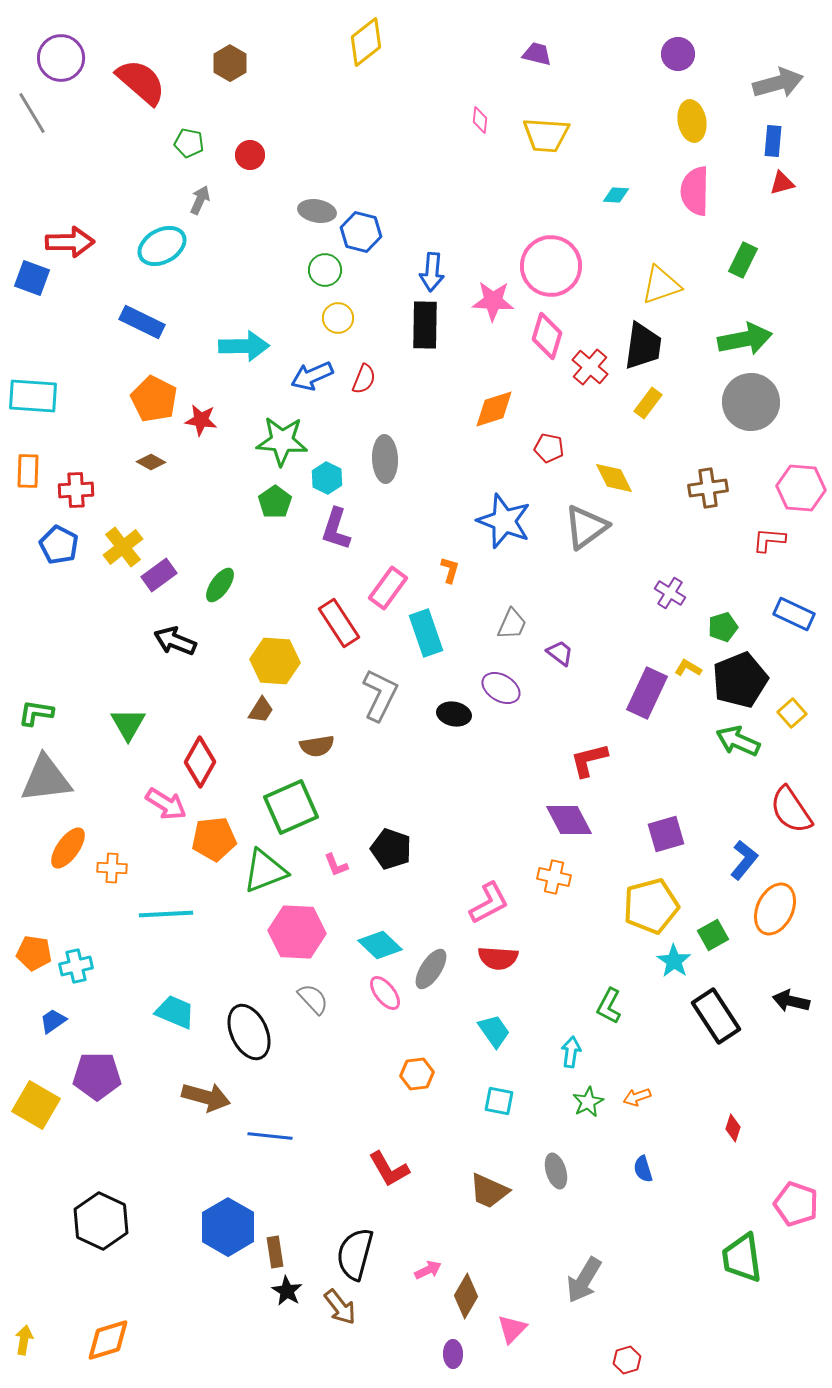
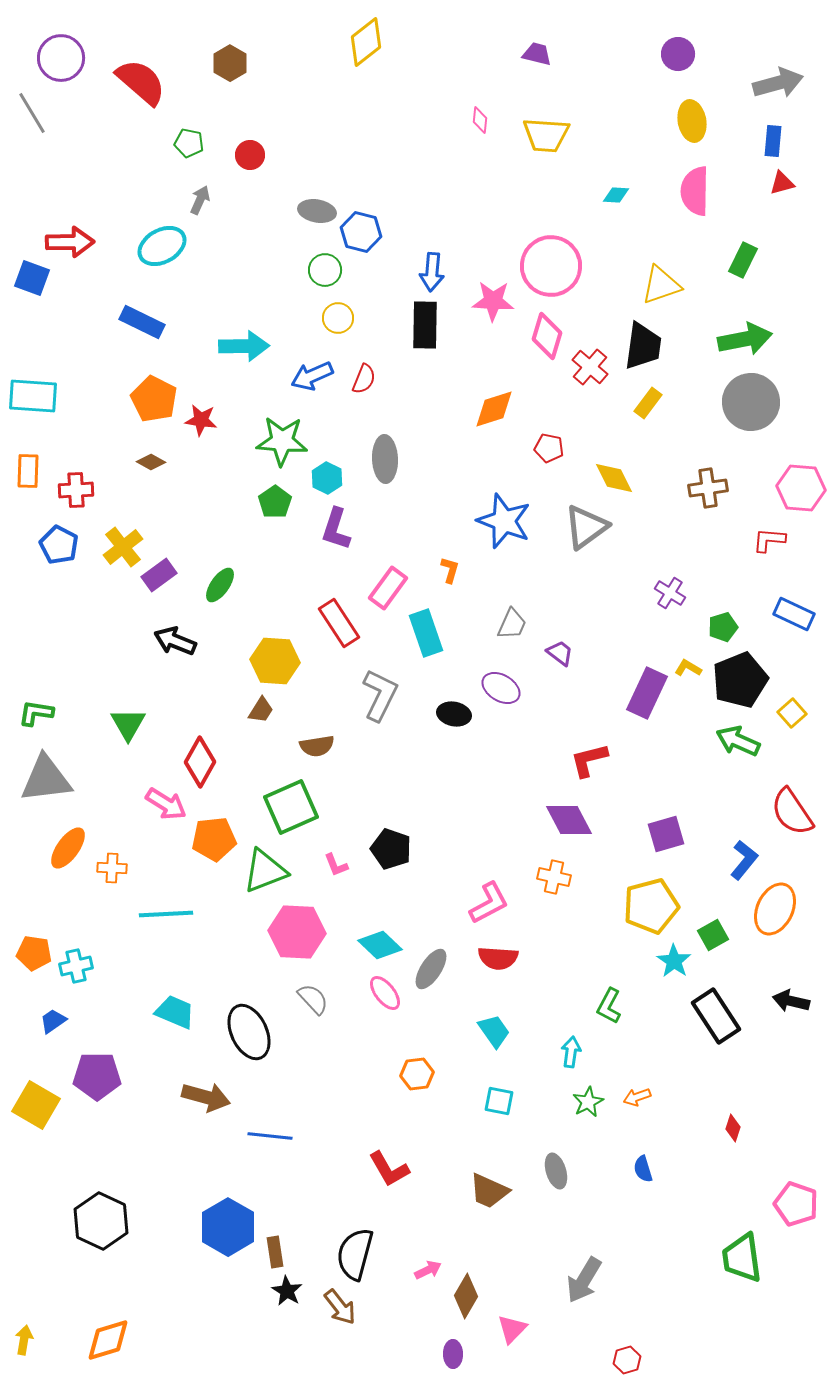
red semicircle at (791, 810): moved 1 px right, 2 px down
